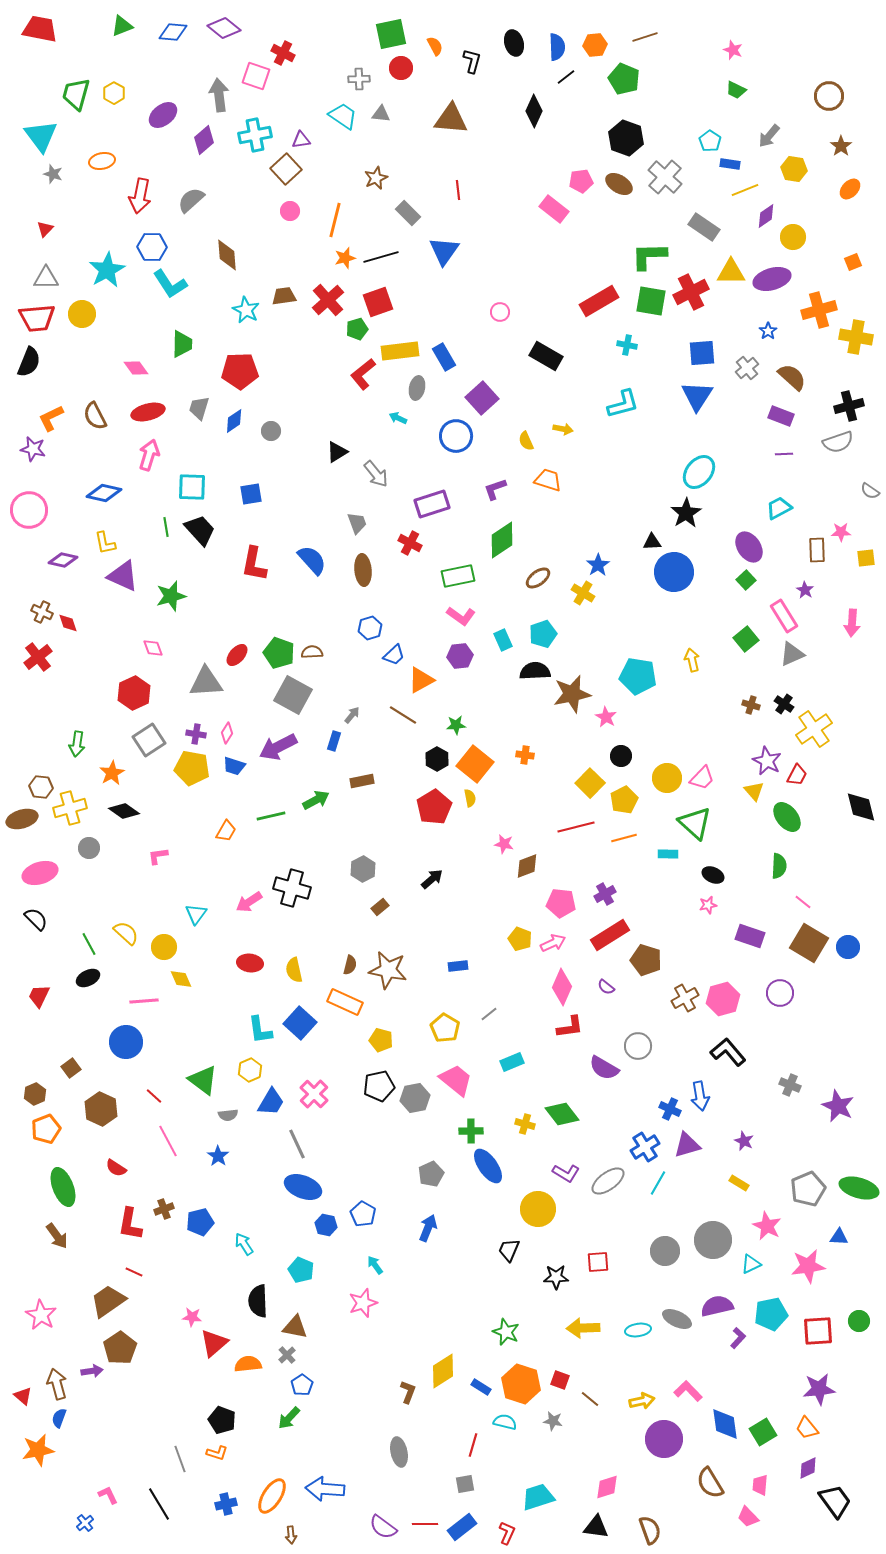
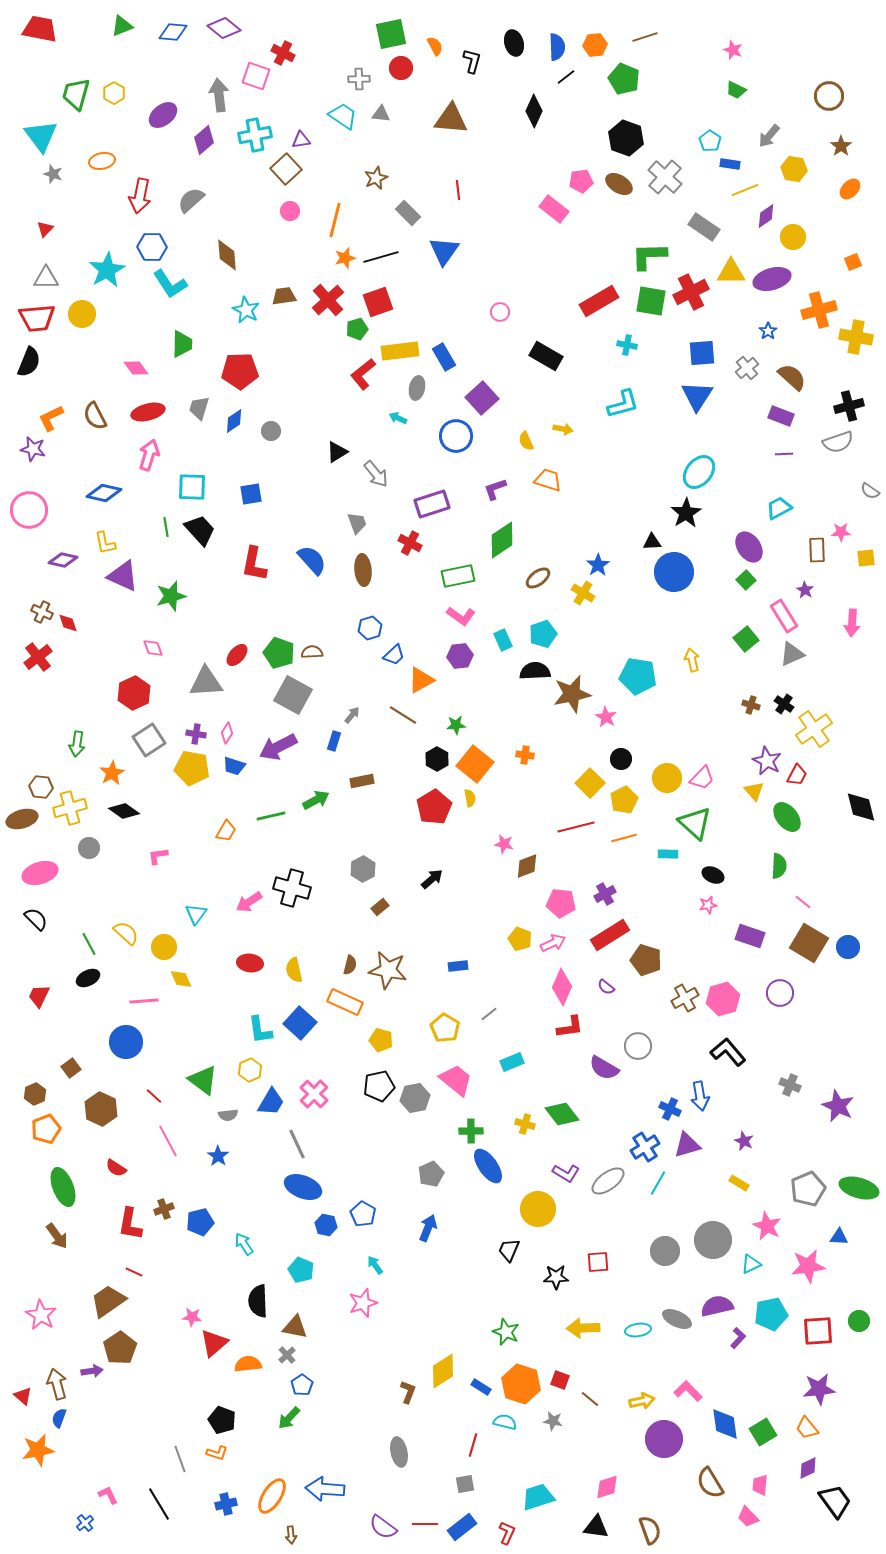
black circle at (621, 756): moved 3 px down
